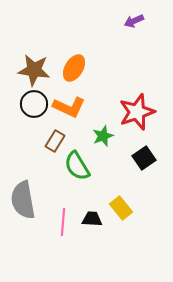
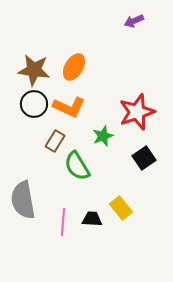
orange ellipse: moved 1 px up
